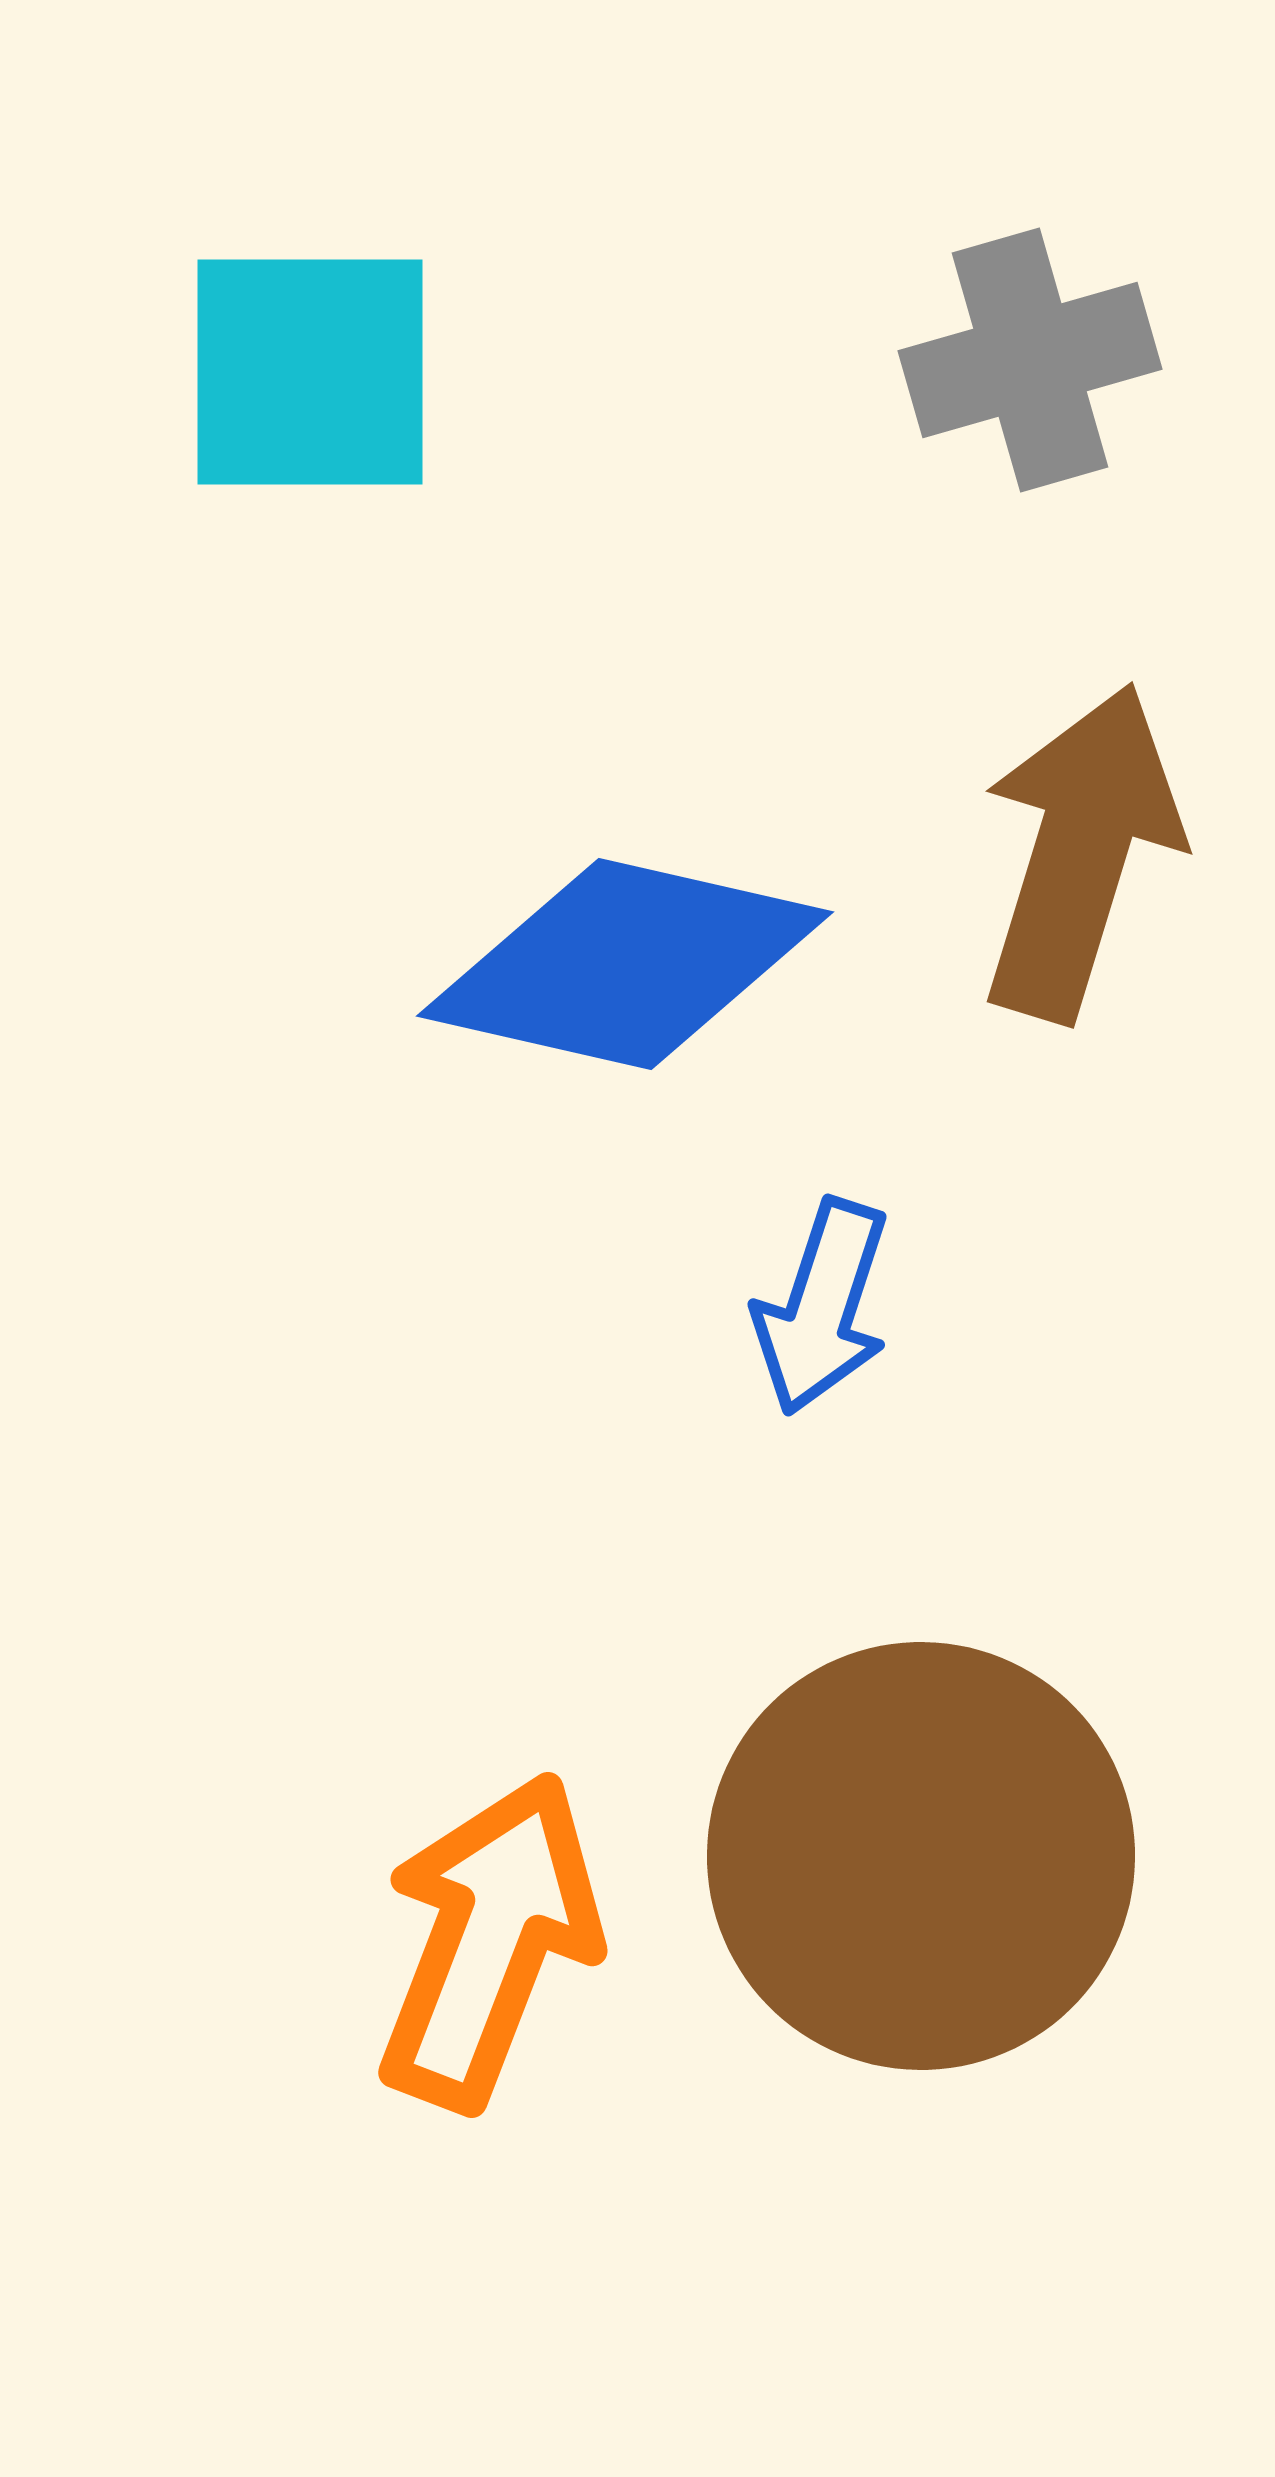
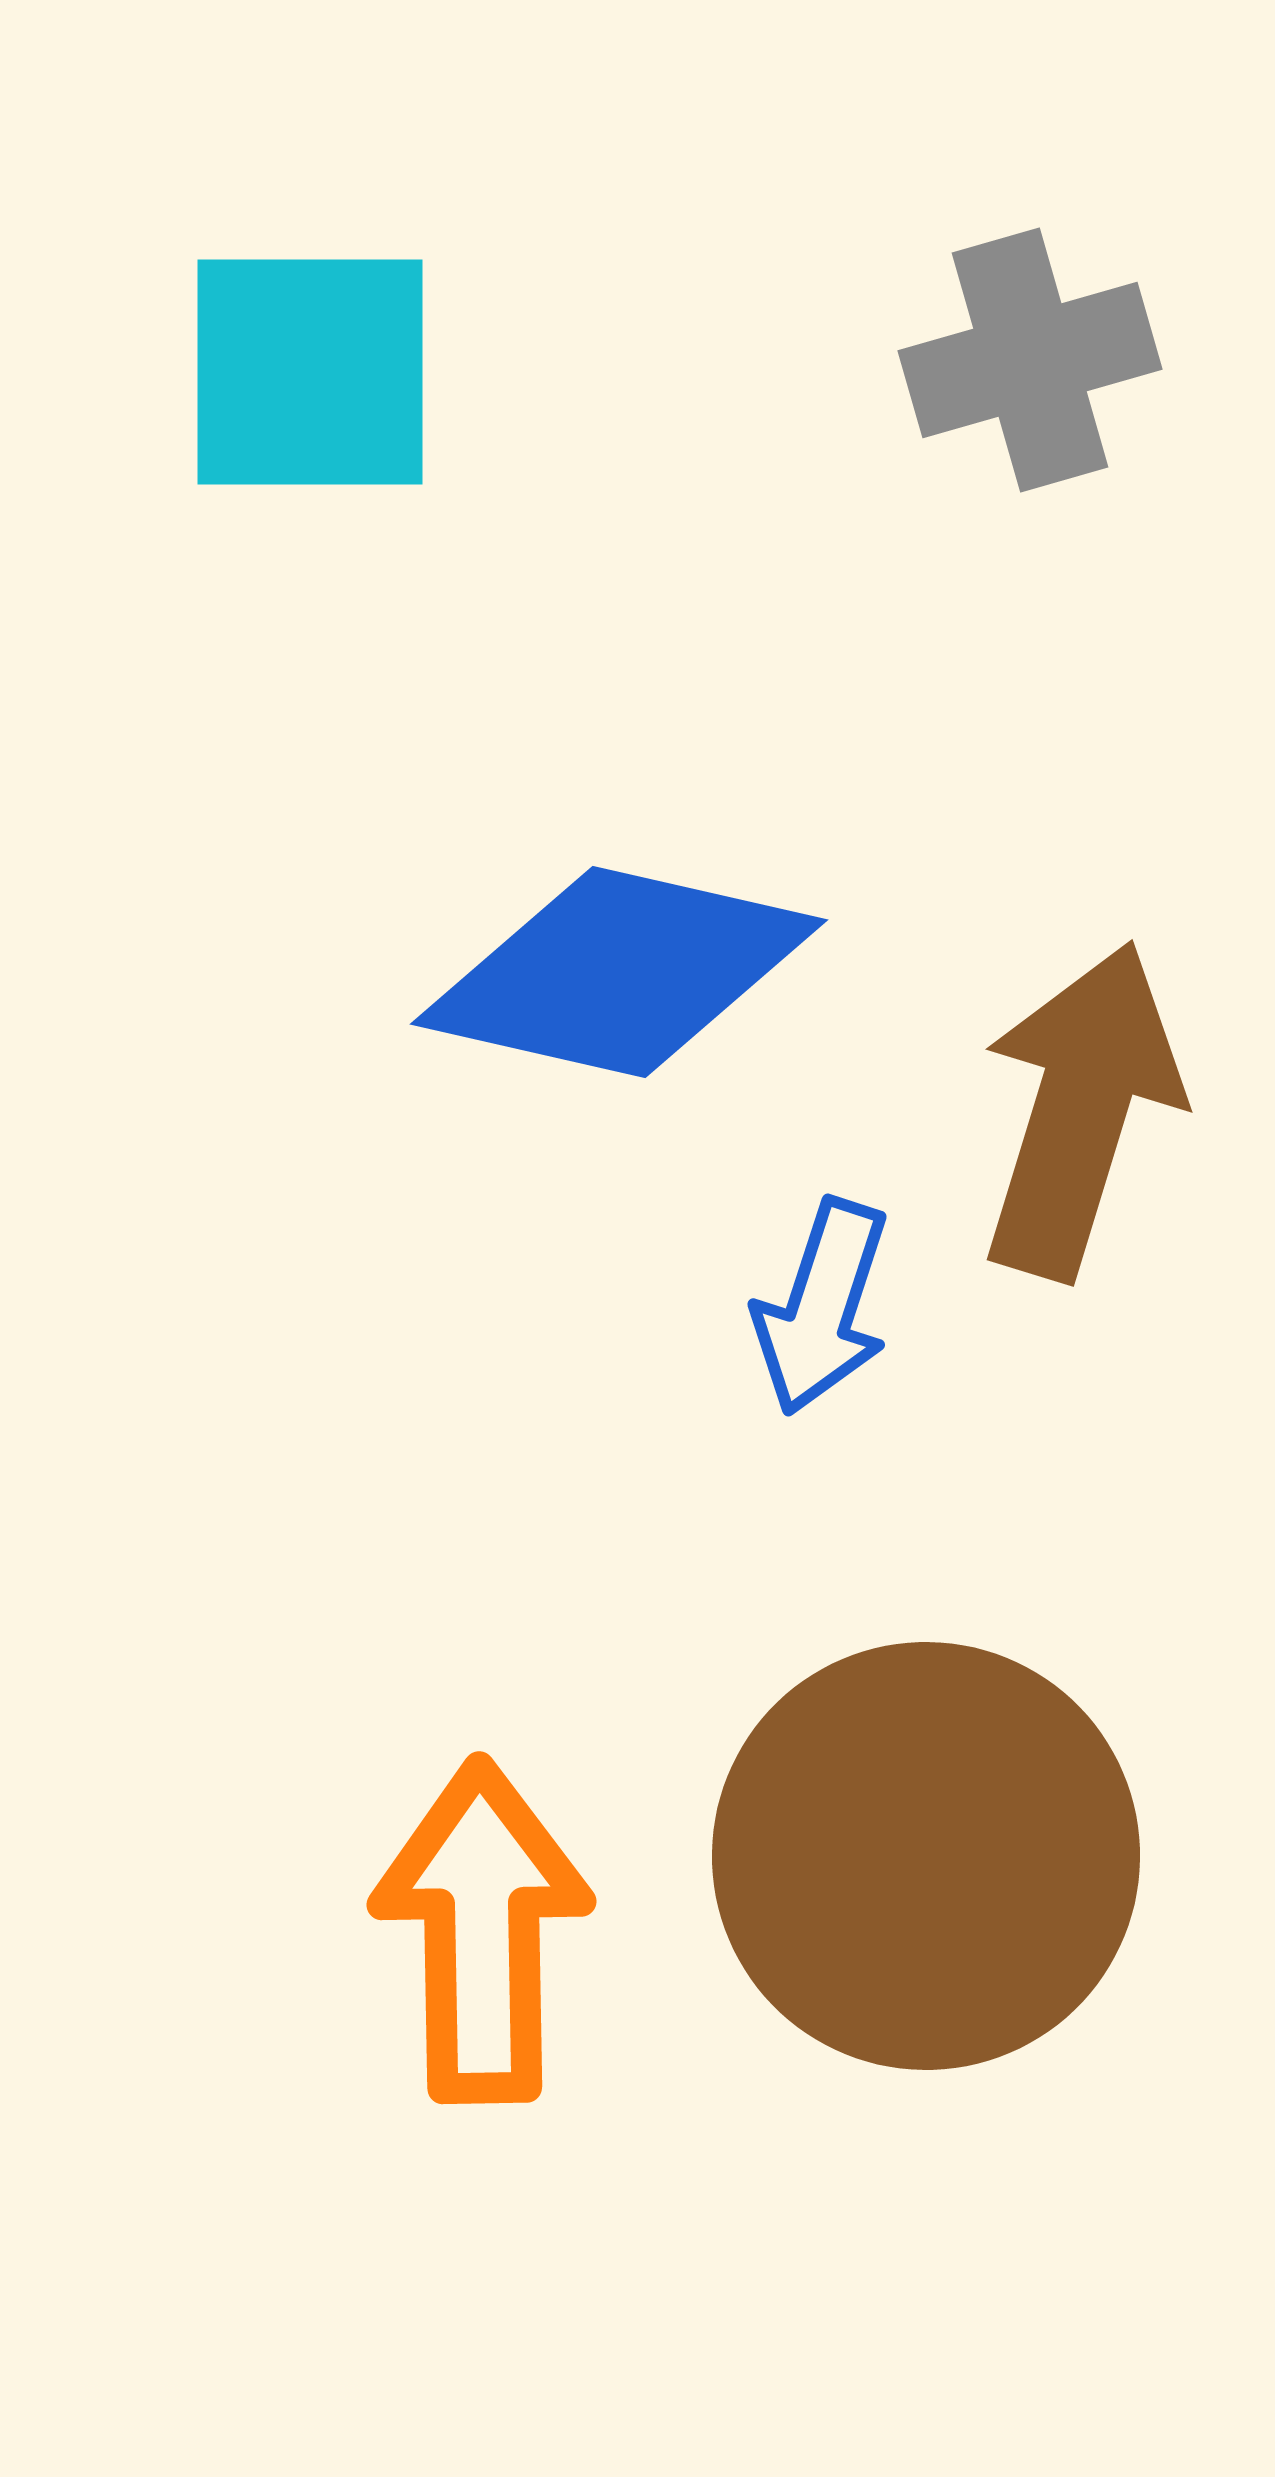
brown arrow: moved 258 px down
blue diamond: moved 6 px left, 8 px down
brown circle: moved 5 px right
orange arrow: moved 7 px left, 10 px up; rotated 22 degrees counterclockwise
